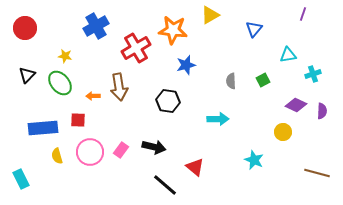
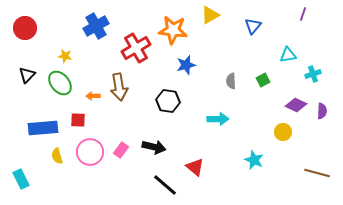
blue triangle: moved 1 px left, 3 px up
